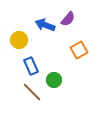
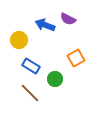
purple semicircle: rotated 77 degrees clockwise
orange square: moved 3 px left, 8 px down
blue rectangle: rotated 36 degrees counterclockwise
green circle: moved 1 px right, 1 px up
brown line: moved 2 px left, 1 px down
